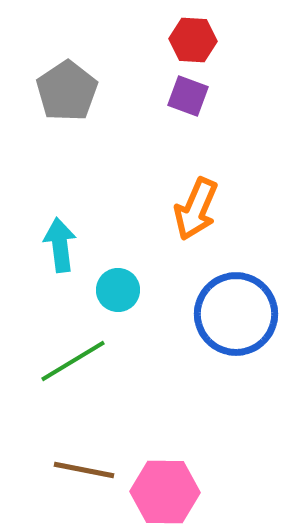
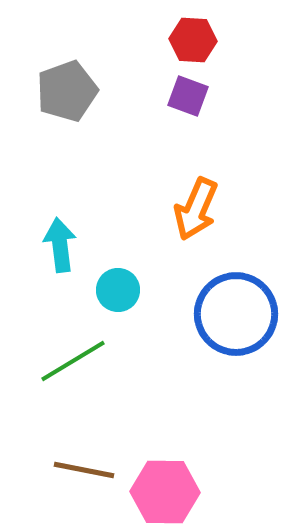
gray pentagon: rotated 14 degrees clockwise
